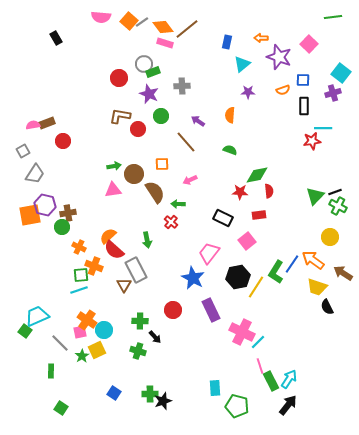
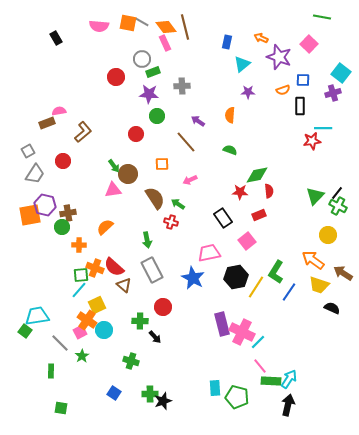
pink semicircle at (101, 17): moved 2 px left, 9 px down
green line at (333, 17): moved 11 px left; rotated 18 degrees clockwise
orange square at (129, 21): moved 1 px left, 2 px down; rotated 30 degrees counterclockwise
gray line at (142, 22): rotated 64 degrees clockwise
orange diamond at (163, 27): moved 3 px right
brown line at (187, 29): moved 2 px left, 2 px up; rotated 65 degrees counterclockwise
orange arrow at (261, 38): rotated 24 degrees clockwise
pink rectangle at (165, 43): rotated 49 degrees clockwise
gray circle at (144, 64): moved 2 px left, 5 px up
red circle at (119, 78): moved 3 px left, 1 px up
purple star at (149, 94): rotated 18 degrees counterclockwise
black rectangle at (304, 106): moved 4 px left
brown L-shape at (120, 116): moved 37 px left, 16 px down; rotated 130 degrees clockwise
green circle at (161, 116): moved 4 px left
pink semicircle at (33, 125): moved 26 px right, 14 px up
red circle at (138, 129): moved 2 px left, 5 px down
red circle at (63, 141): moved 20 px down
gray square at (23, 151): moved 5 px right
green arrow at (114, 166): rotated 64 degrees clockwise
brown circle at (134, 174): moved 6 px left
brown semicircle at (155, 192): moved 6 px down
black line at (335, 192): moved 2 px right, 1 px down; rotated 32 degrees counterclockwise
green arrow at (178, 204): rotated 32 degrees clockwise
red rectangle at (259, 215): rotated 16 degrees counterclockwise
black rectangle at (223, 218): rotated 30 degrees clockwise
red cross at (171, 222): rotated 24 degrees counterclockwise
orange semicircle at (108, 236): moved 3 px left, 9 px up
yellow circle at (330, 237): moved 2 px left, 2 px up
orange cross at (79, 247): moved 2 px up; rotated 24 degrees counterclockwise
red semicircle at (114, 250): moved 17 px down
pink trapezoid at (209, 253): rotated 40 degrees clockwise
blue line at (292, 264): moved 3 px left, 28 px down
orange cross at (94, 266): moved 1 px right, 2 px down
gray rectangle at (136, 270): moved 16 px right
black hexagon at (238, 277): moved 2 px left
brown triangle at (124, 285): rotated 21 degrees counterclockwise
yellow trapezoid at (317, 287): moved 2 px right, 2 px up
cyan line at (79, 290): rotated 30 degrees counterclockwise
black semicircle at (327, 307): moved 5 px right, 1 px down; rotated 140 degrees clockwise
red circle at (173, 310): moved 10 px left, 3 px up
purple rectangle at (211, 310): moved 11 px right, 14 px down; rotated 10 degrees clockwise
cyan trapezoid at (37, 316): rotated 15 degrees clockwise
pink square at (80, 332): rotated 16 degrees counterclockwise
yellow square at (97, 350): moved 45 px up
green cross at (138, 351): moved 7 px left, 10 px down
pink line at (260, 366): rotated 21 degrees counterclockwise
green rectangle at (271, 381): rotated 60 degrees counterclockwise
black arrow at (288, 405): rotated 25 degrees counterclockwise
green pentagon at (237, 406): moved 9 px up
green square at (61, 408): rotated 24 degrees counterclockwise
